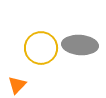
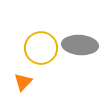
orange triangle: moved 6 px right, 3 px up
